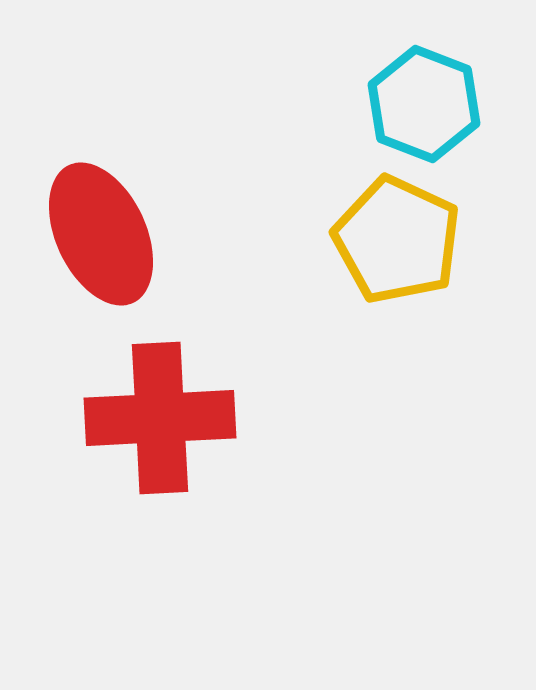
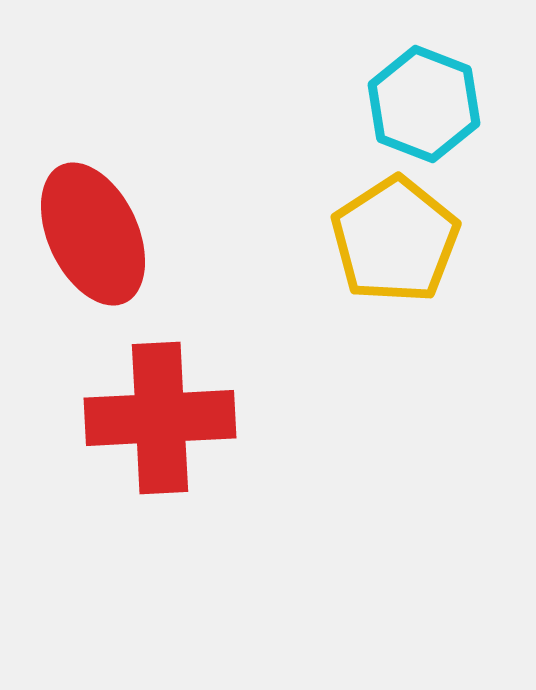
red ellipse: moved 8 px left
yellow pentagon: moved 2 px left; rotated 14 degrees clockwise
